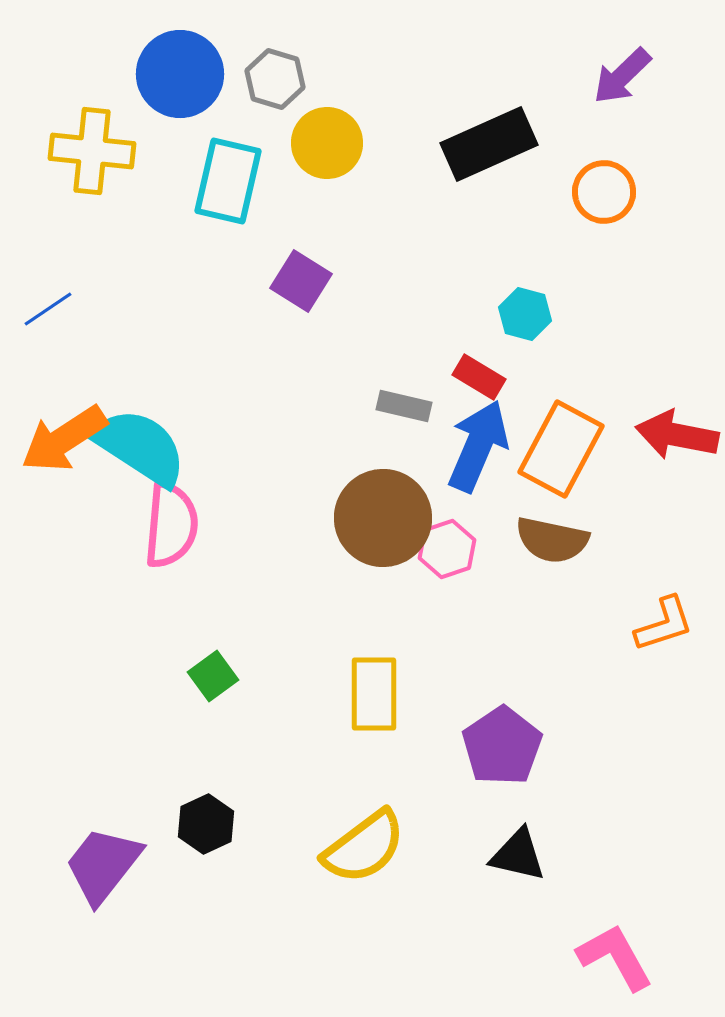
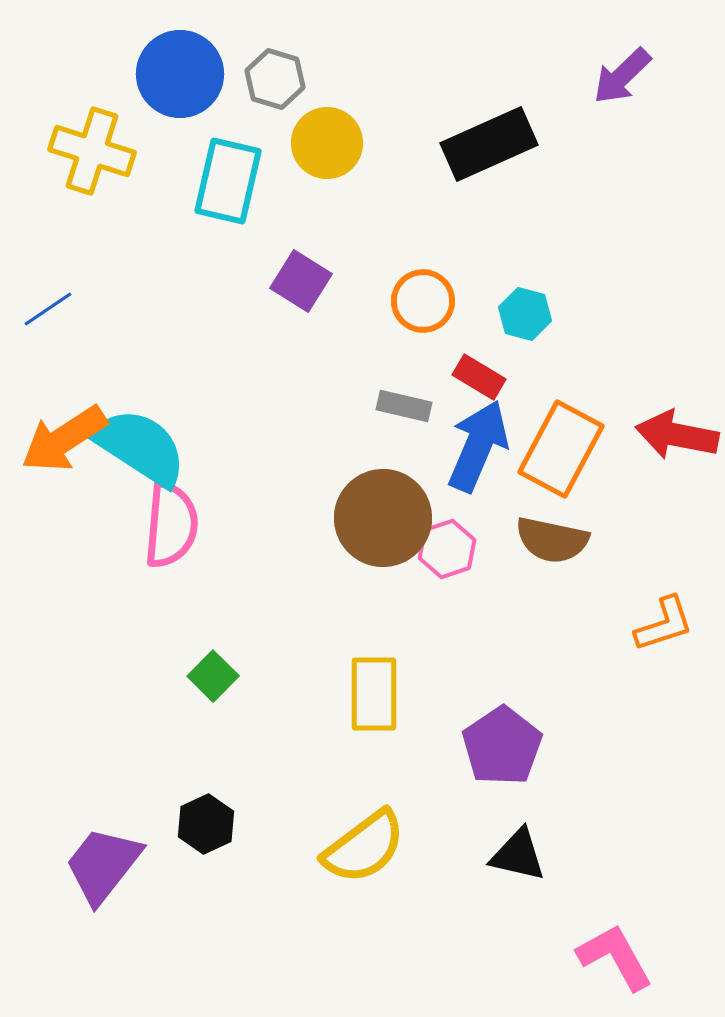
yellow cross: rotated 12 degrees clockwise
orange circle: moved 181 px left, 109 px down
green square: rotated 9 degrees counterclockwise
